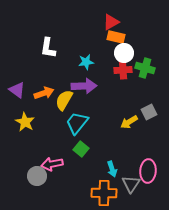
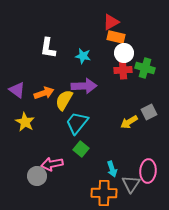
cyan star: moved 3 px left, 6 px up; rotated 21 degrees clockwise
